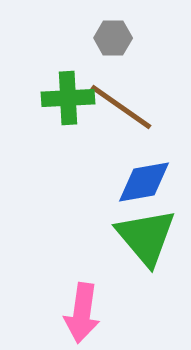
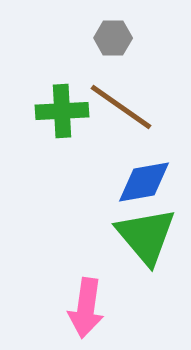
green cross: moved 6 px left, 13 px down
green triangle: moved 1 px up
pink arrow: moved 4 px right, 5 px up
